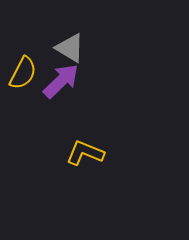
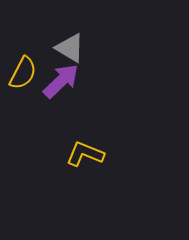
yellow L-shape: moved 1 px down
